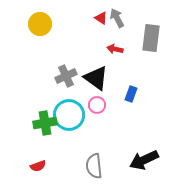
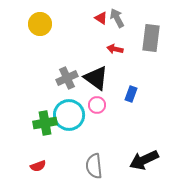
gray cross: moved 1 px right, 2 px down
